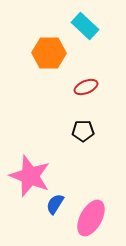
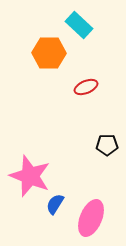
cyan rectangle: moved 6 px left, 1 px up
black pentagon: moved 24 px right, 14 px down
pink ellipse: rotated 6 degrees counterclockwise
